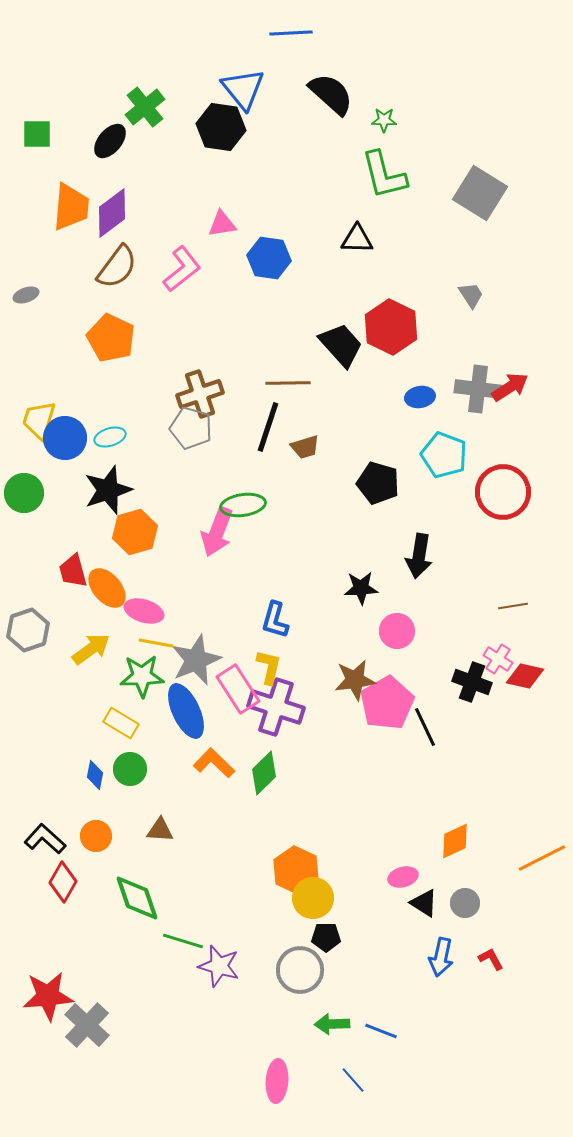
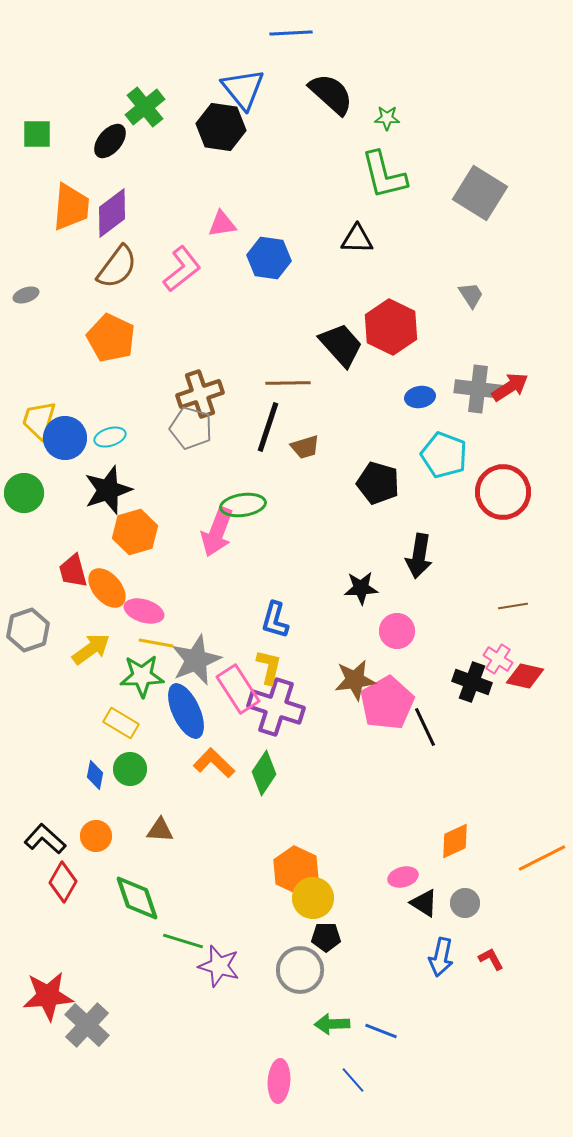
green star at (384, 120): moved 3 px right, 2 px up
green diamond at (264, 773): rotated 12 degrees counterclockwise
pink ellipse at (277, 1081): moved 2 px right
